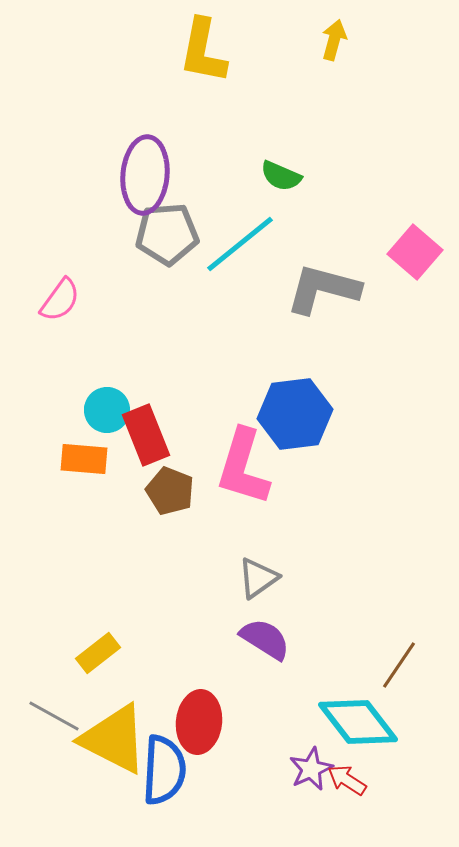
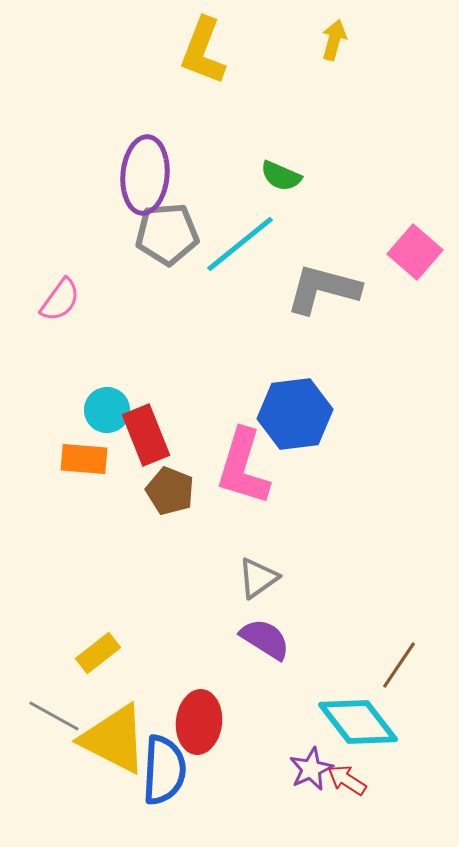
yellow L-shape: rotated 10 degrees clockwise
